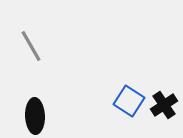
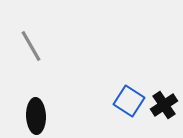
black ellipse: moved 1 px right
